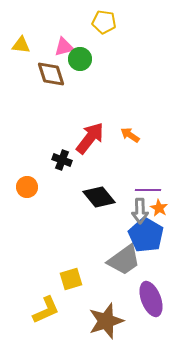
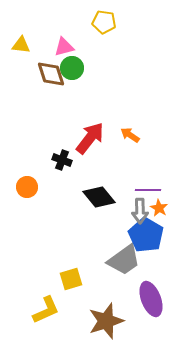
green circle: moved 8 px left, 9 px down
